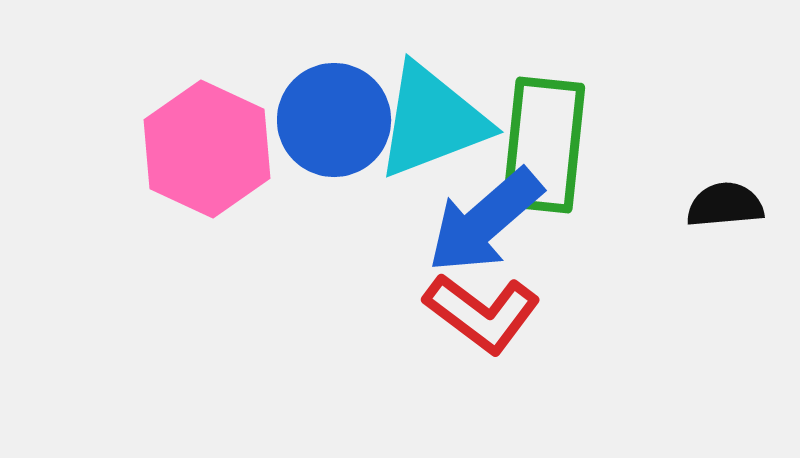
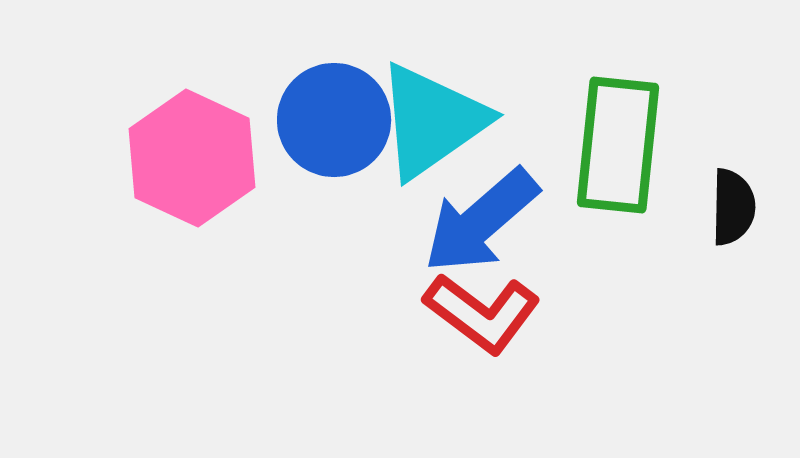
cyan triangle: rotated 14 degrees counterclockwise
green rectangle: moved 74 px right
pink hexagon: moved 15 px left, 9 px down
black semicircle: moved 8 px right, 2 px down; rotated 96 degrees clockwise
blue arrow: moved 4 px left
